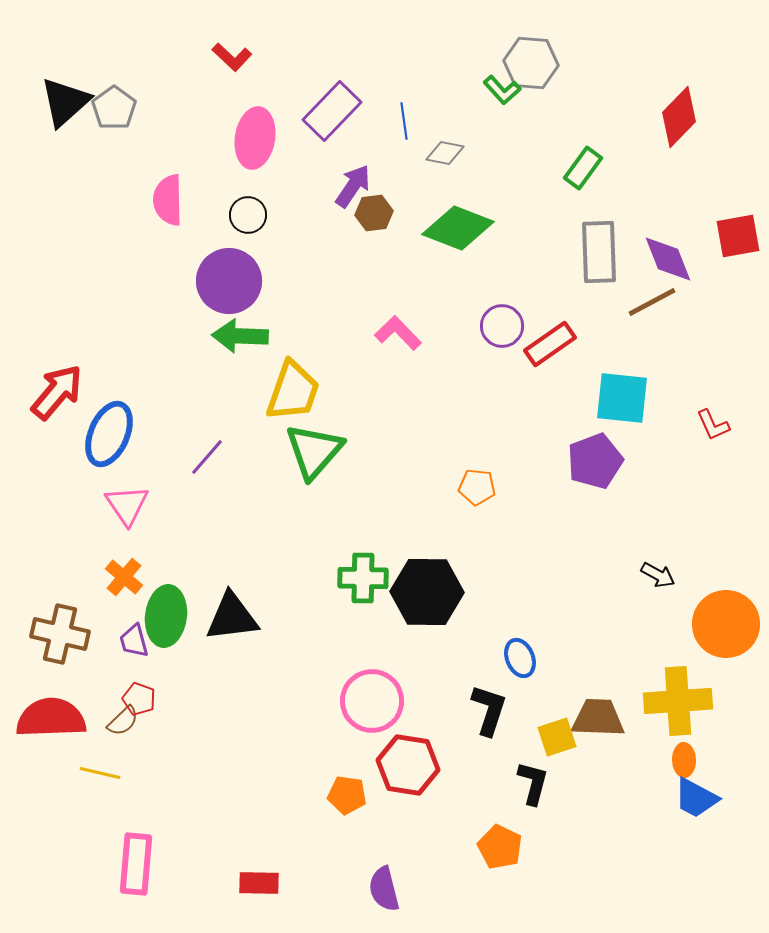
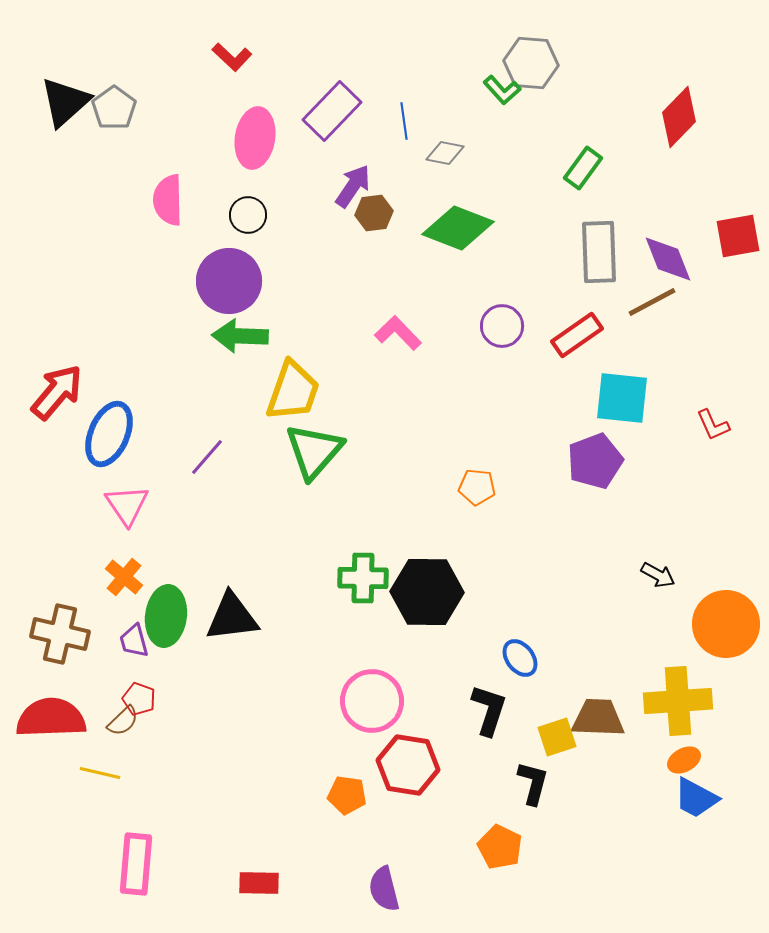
red rectangle at (550, 344): moved 27 px right, 9 px up
blue ellipse at (520, 658): rotated 15 degrees counterclockwise
orange ellipse at (684, 760): rotated 64 degrees clockwise
